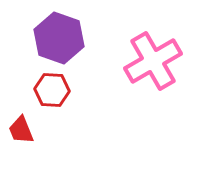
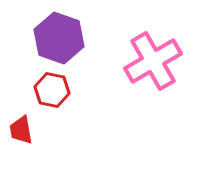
red hexagon: rotated 8 degrees clockwise
red trapezoid: rotated 12 degrees clockwise
